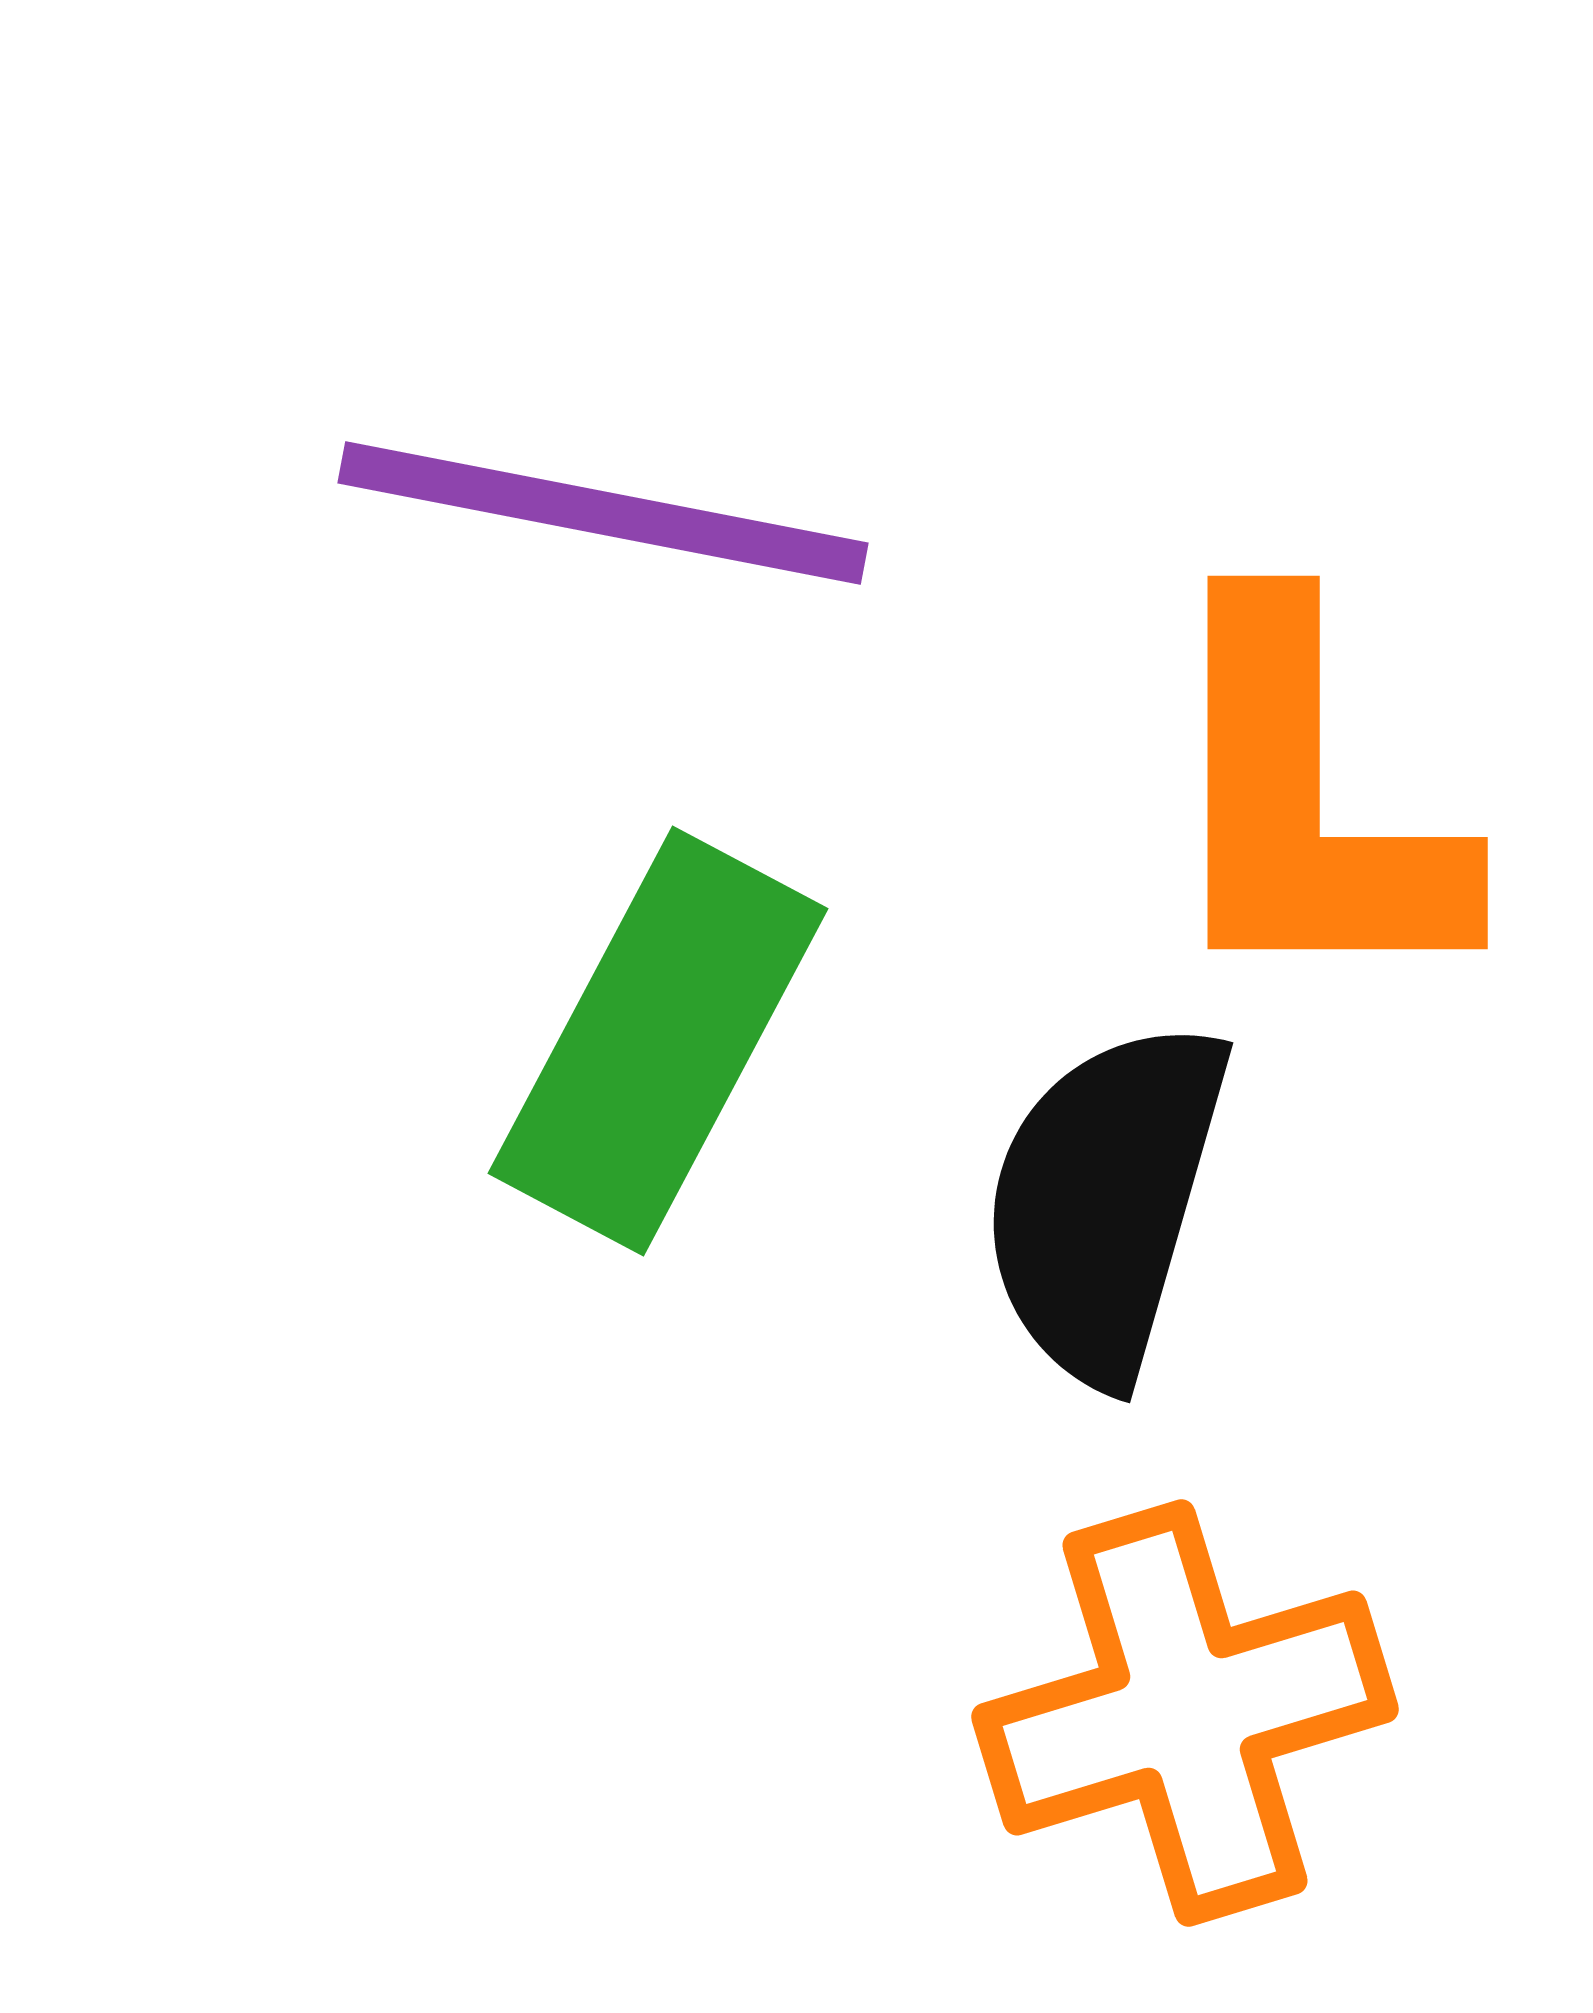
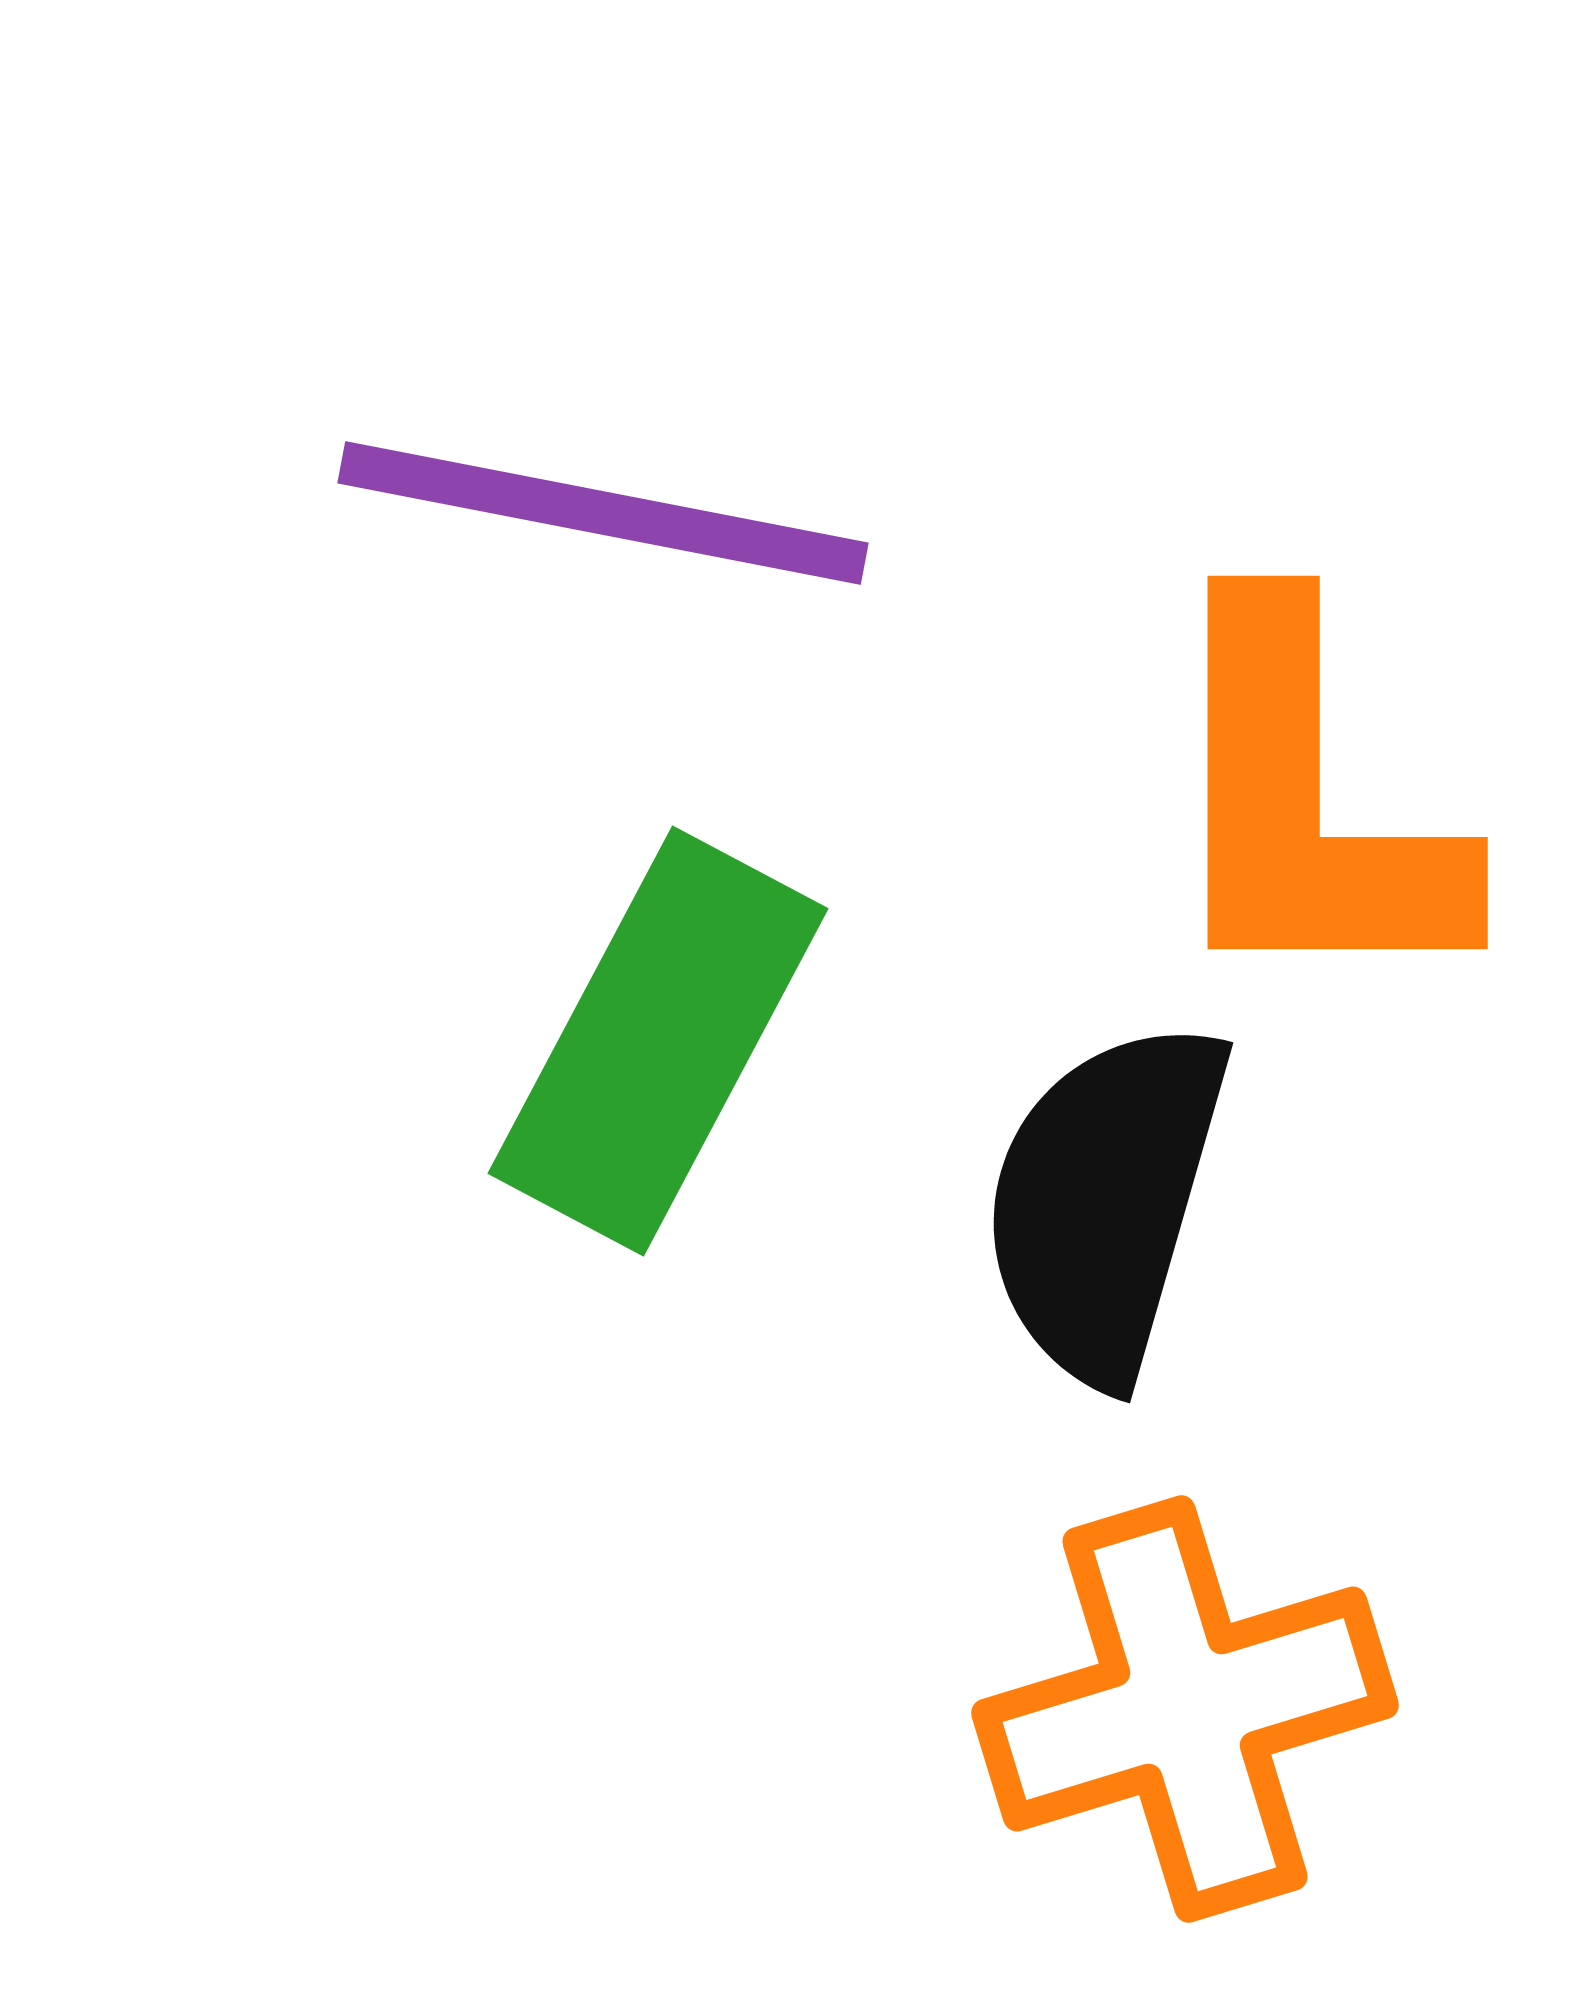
orange cross: moved 4 px up
